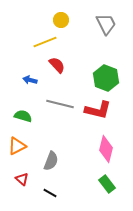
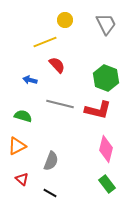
yellow circle: moved 4 px right
